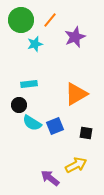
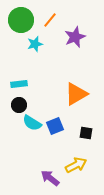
cyan rectangle: moved 10 px left
